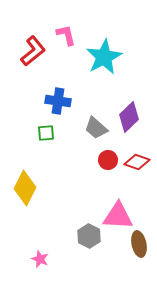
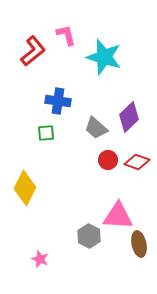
cyan star: rotated 27 degrees counterclockwise
